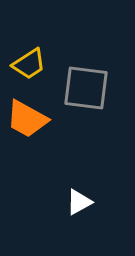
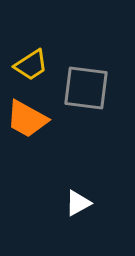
yellow trapezoid: moved 2 px right, 1 px down
white triangle: moved 1 px left, 1 px down
